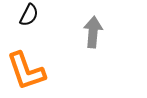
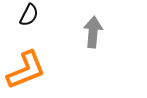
orange L-shape: moved 1 px up; rotated 93 degrees counterclockwise
